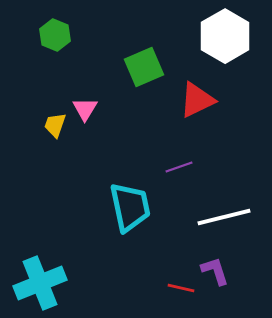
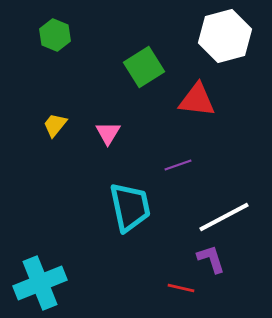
white hexagon: rotated 15 degrees clockwise
green square: rotated 9 degrees counterclockwise
red triangle: rotated 33 degrees clockwise
pink triangle: moved 23 px right, 24 px down
yellow trapezoid: rotated 20 degrees clockwise
purple line: moved 1 px left, 2 px up
white line: rotated 14 degrees counterclockwise
purple L-shape: moved 4 px left, 12 px up
